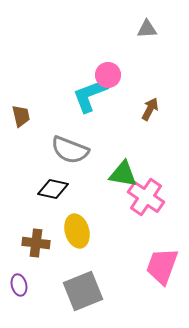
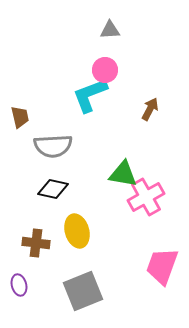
gray triangle: moved 37 px left, 1 px down
pink circle: moved 3 px left, 5 px up
brown trapezoid: moved 1 px left, 1 px down
gray semicircle: moved 17 px left, 4 px up; rotated 24 degrees counterclockwise
pink cross: rotated 27 degrees clockwise
